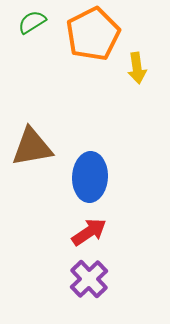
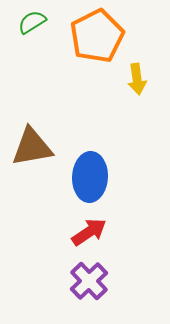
orange pentagon: moved 4 px right, 2 px down
yellow arrow: moved 11 px down
purple cross: moved 2 px down
